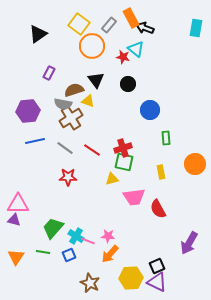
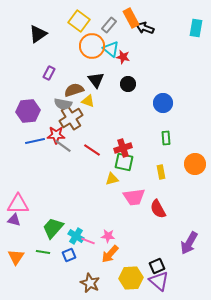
yellow square at (79, 24): moved 3 px up
cyan triangle at (136, 49): moved 25 px left
blue circle at (150, 110): moved 13 px right, 7 px up
gray line at (65, 148): moved 2 px left, 2 px up
red star at (68, 177): moved 12 px left, 42 px up
purple triangle at (157, 282): moved 2 px right, 1 px up; rotated 15 degrees clockwise
